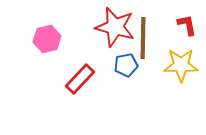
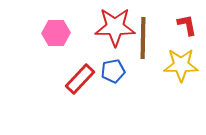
red star: rotated 15 degrees counterclockwise
pink hexagon: moved 9 px right, 6 px up; rotated 12 degrees clockwise
blue pentagon: moved 13 px left, 6 px down
